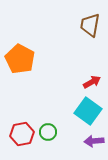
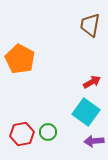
cyan square: moved 2 px left, 1 px down
